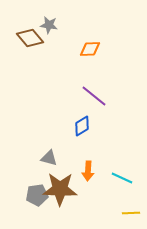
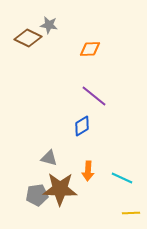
brown diamond: moved 2 px left; rotated 24 degrees counterclockwise
